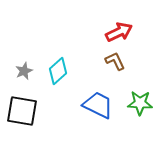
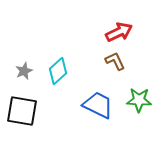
green star: moved 1 px left, 3 px up
